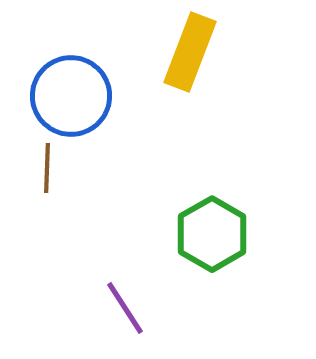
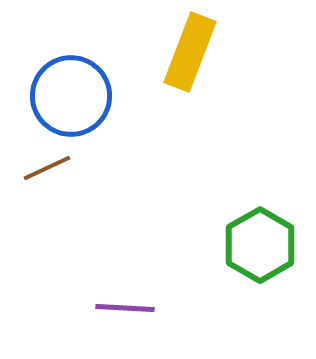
brown line: rotated 63 degrees clockwise
green hexagon: moved 48 px right, 11 px down
purple line: rotated 54 degrees counterclockwise
